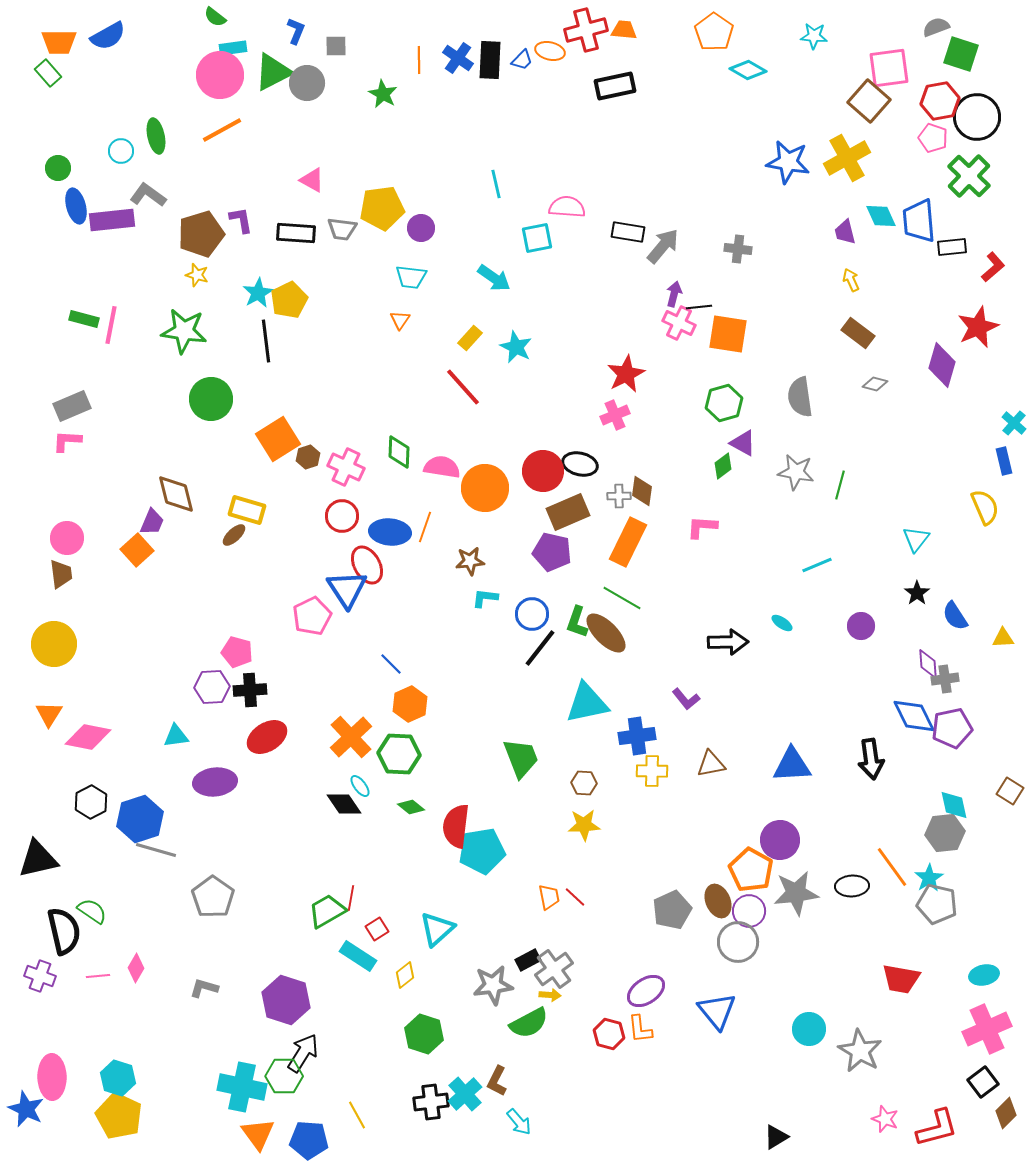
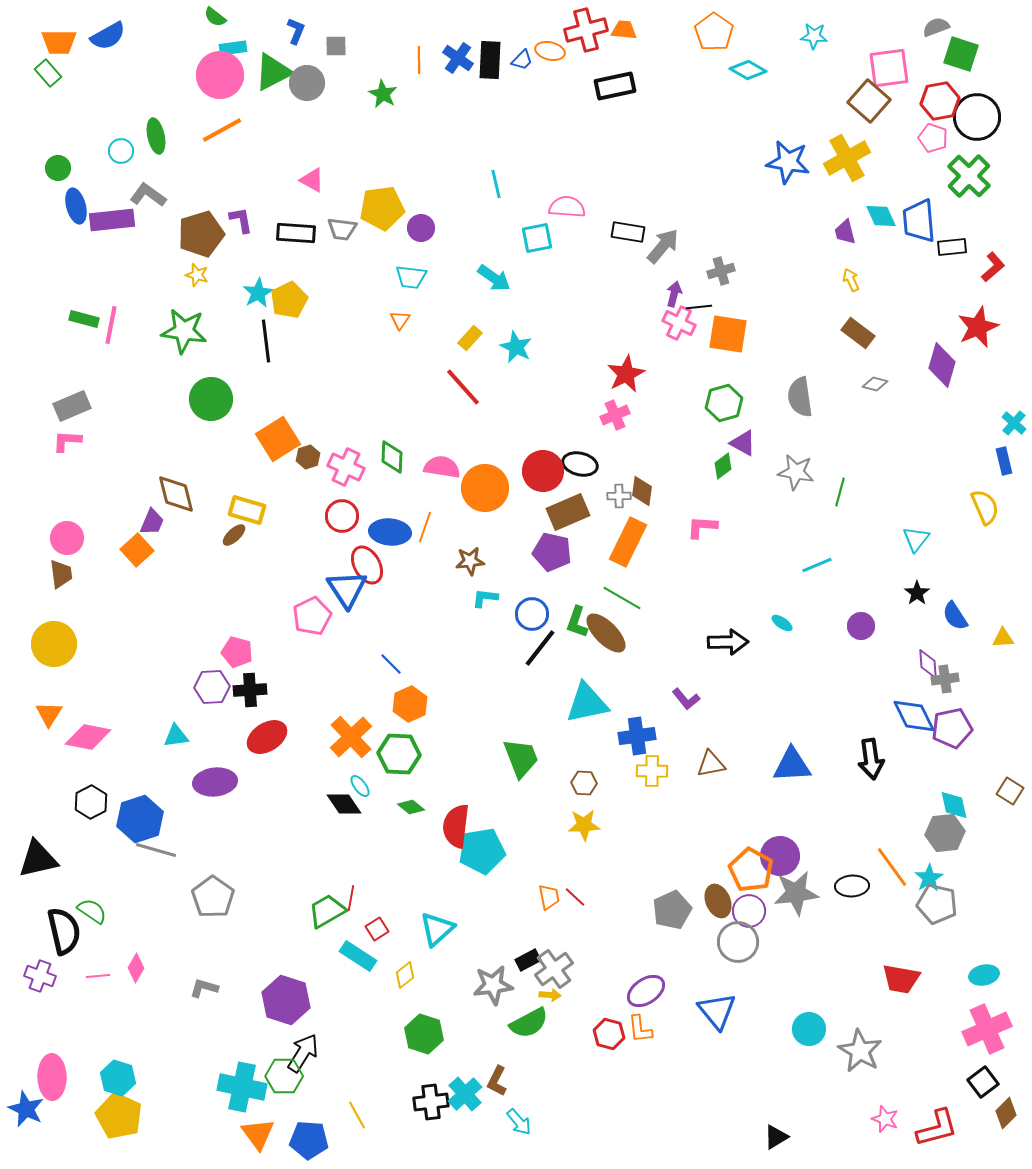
gray cross at (738, 249): moved 17 px left, 22 px down; rotated 24 degrees counterclockwise
green diamond at (399, 452): moved 7 px left, 5 px down
green line at (840, 485): moved 7 px down
purple circle at (780, 840): moved 16 px down
